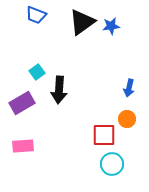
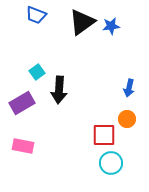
pink rectangle: rotated 15 degrees clockwise
cyan circle: moved 1 px left, 1 px up
